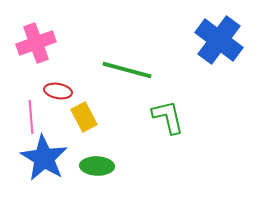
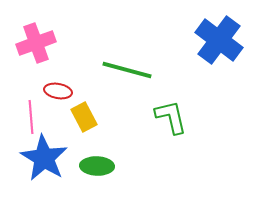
green L-shape: moved 3 px right
